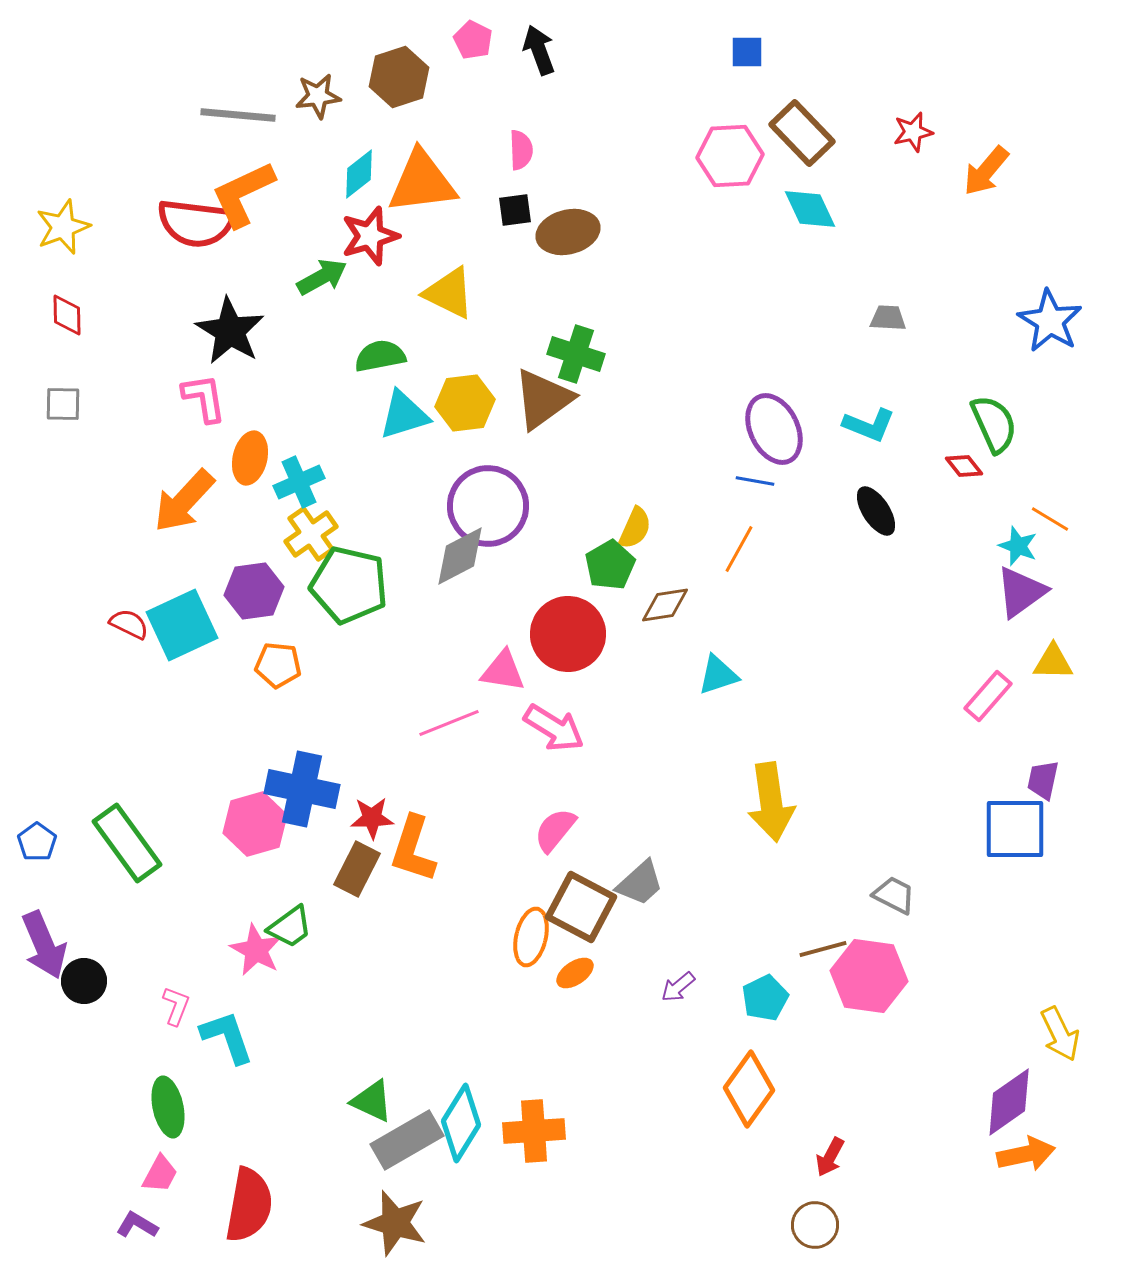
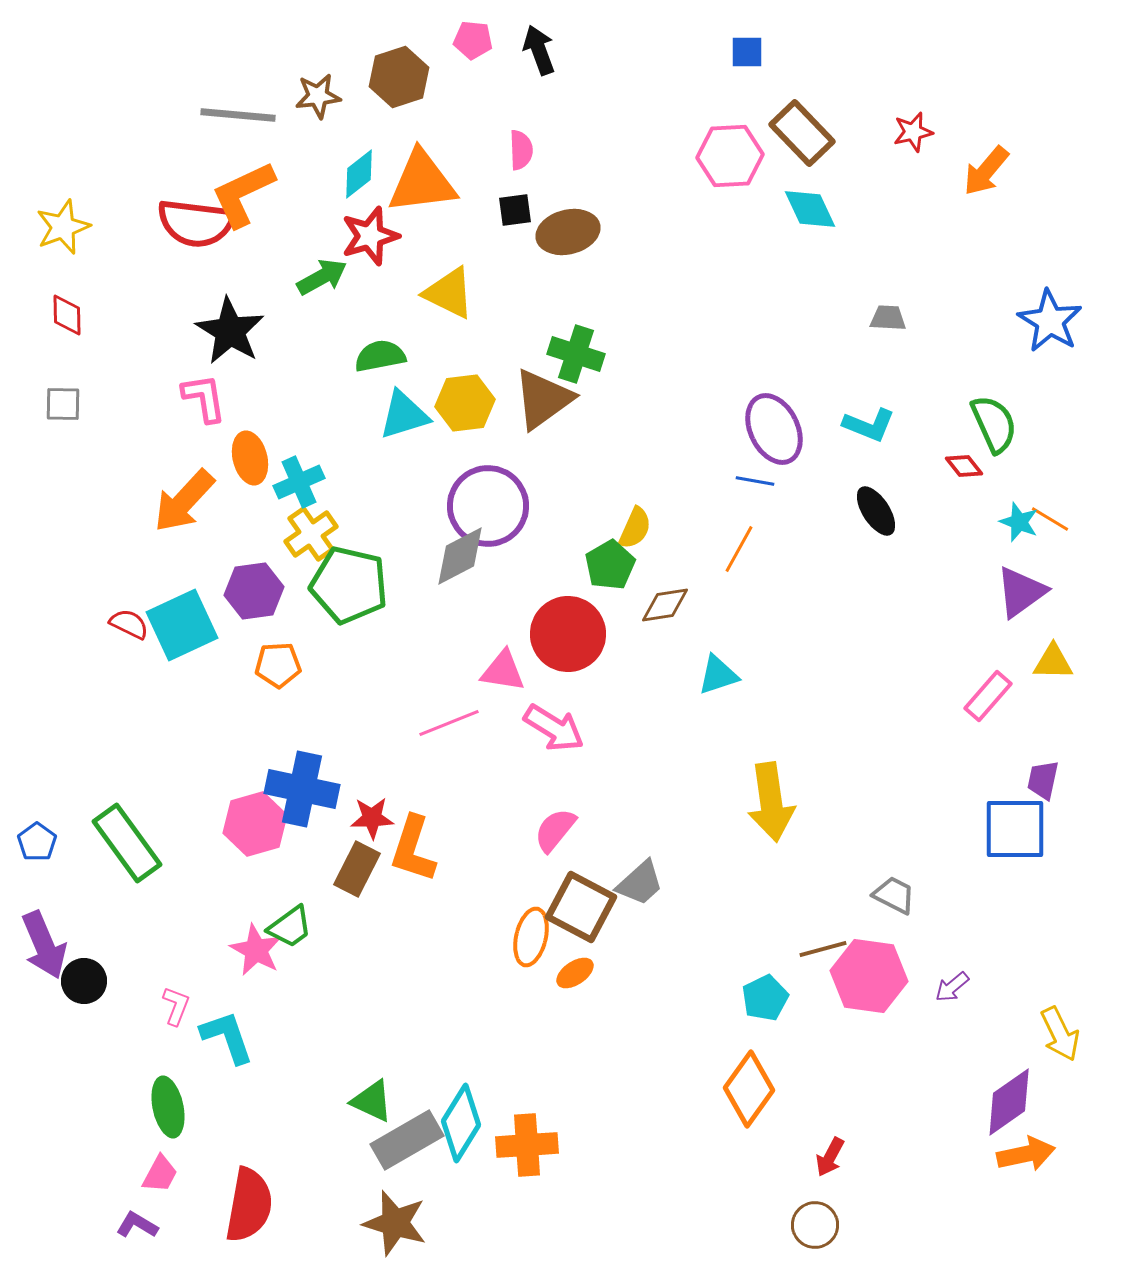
pink pentagon at (473, 40): rotated 21 degrees counterclockwise
orange ellipse at (250, 458): rotated 27 degrees counterclockwise
cyan star at (1018, 546): moved 1 px right, 24 px up
orange pentagon at (278, 665): rotated 9 degrees counterclockwise
purple arrow at (678, 987): moved 274 px right
orange cross at (534, 1131): moved 7 px left, 14 px down
